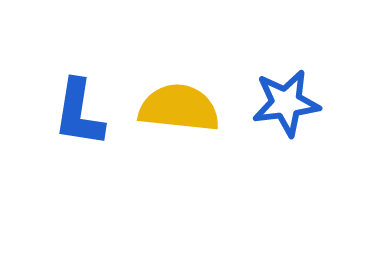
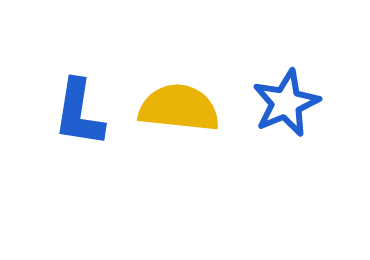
blue star: rotated 16 degrees counterclockwise
